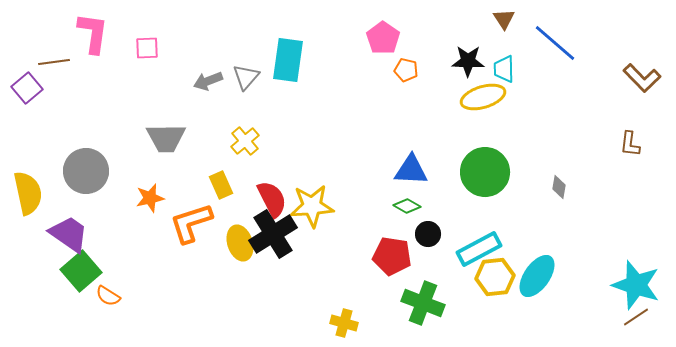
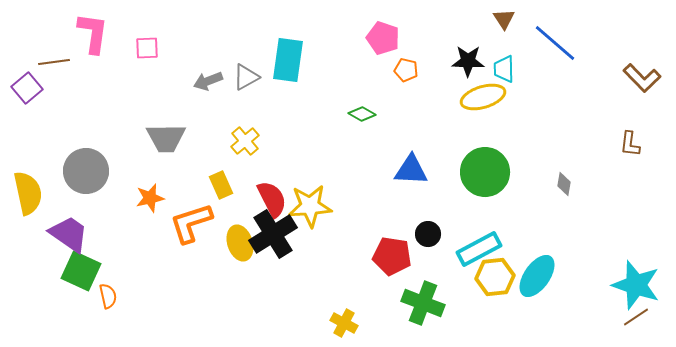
pink pentagon at (383, 38): rotated 16 degrees counterclockwise
gray triangle at (246, 77): rotated 20 degrees clockwise
gray diamond at (559, 187): moved 5 px right, 3 px up
yellow star at (312, 206): moved 2 px left
green diamond at (407, 206): moved 45 px left, 92 px up
green square at (81, 271): rotated 24 degrees counterclockwise
orange semicircle at (108, 296): rotated 135 degrees counterclockwise
yellow cross at (344, 323): rotated 12 degrees clockwise
